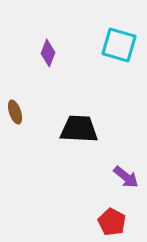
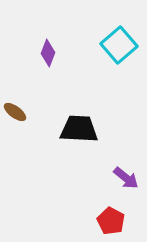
cyan square: rotated 33 degrees clockwise
brown ellipse: rotated 35 degrees counterclockwise
purple arrow: moved 1 px down
red pentagon: moved 1 px left, 1 px up
